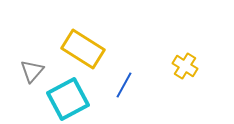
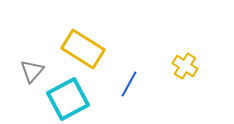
blue line: moved 5 px right, 1 px up
